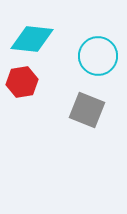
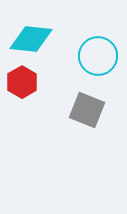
cyan diamond: moved 1 px left
red hexagon: rotated 20 degrees counterclockwise
